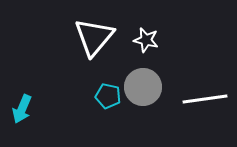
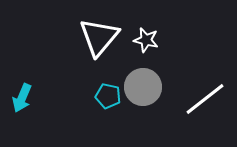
white triangle: moved 5 px right
white line: rotated 30 degrees counterclockwise
cyan arrow: moved 11 px up
